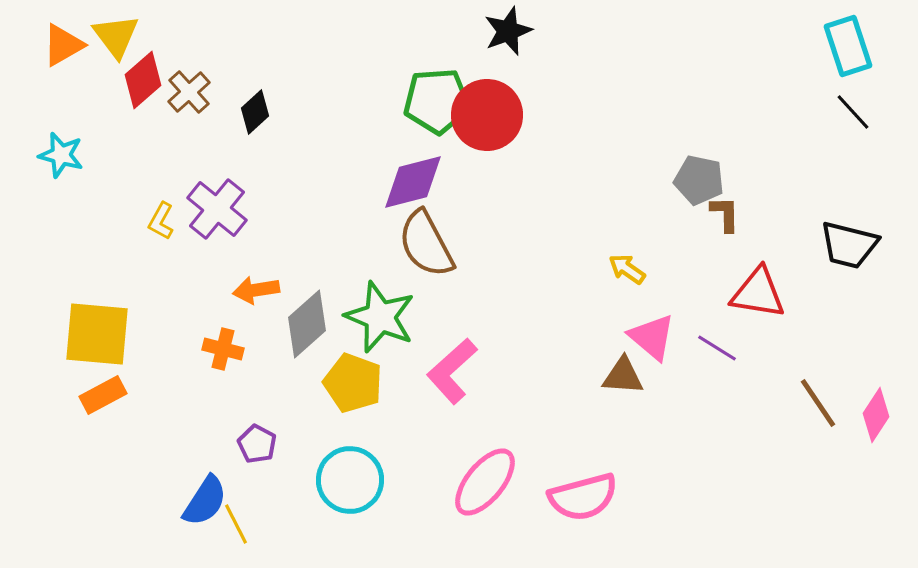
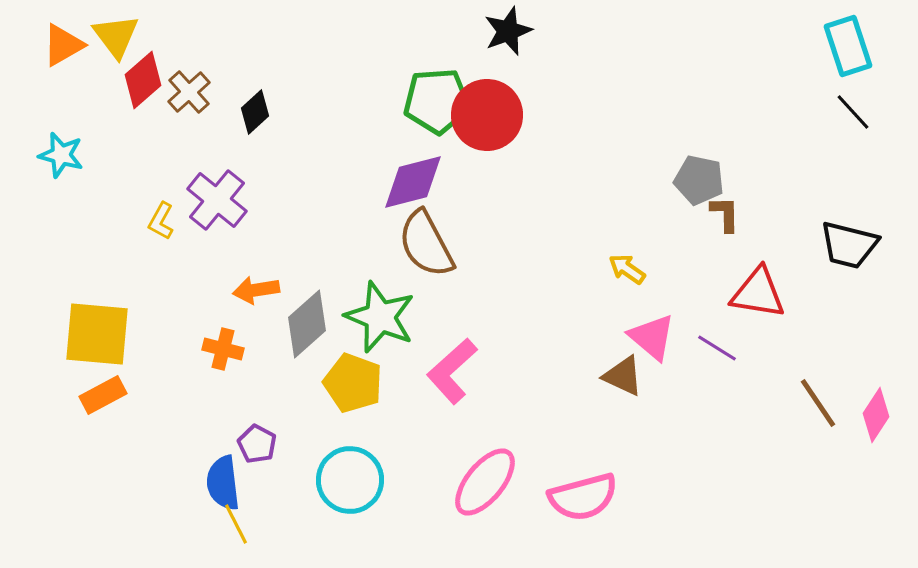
purple cross: moved 9 px up
brown triangle: rotated 21 degrees clockwise
blue semicircle: moved 18 px right, 18 px up; rotated 140 degrees clockwise
